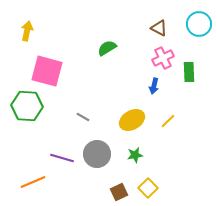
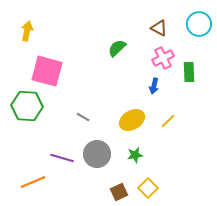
green semicircle: moved 10 px right; rotated 12 degrees counterclockwise
